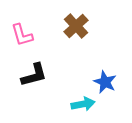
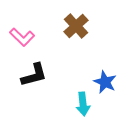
pink L-shape: moved 2 px down; rotated 30 degrees counterclockwise
cyan arrow: rotated 95 degrees clockwise
